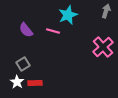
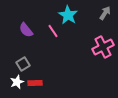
gray arrow: moved 1 px left, 2 px down; rotated 16 degrees clockwise
cyan star: rotated 18 degrees counterclockwise
pink line: rotated 40 degrees clockwise
pink cross: rotated 15 degrees clockwise
white star: rotated 16 degrees clockwise
